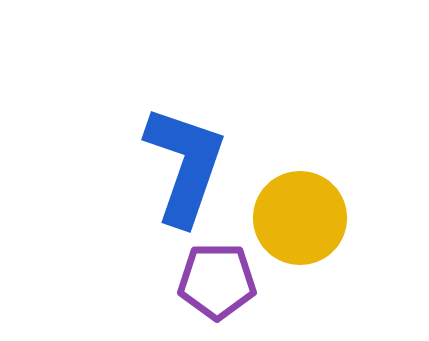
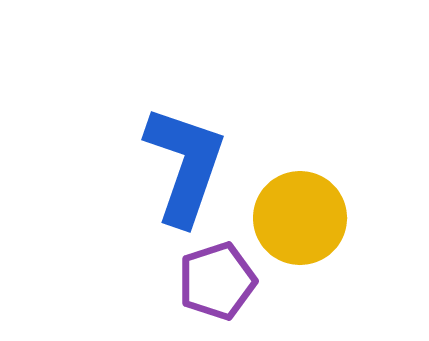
purple pentagon: rotated 18 degrees counterclockwise
